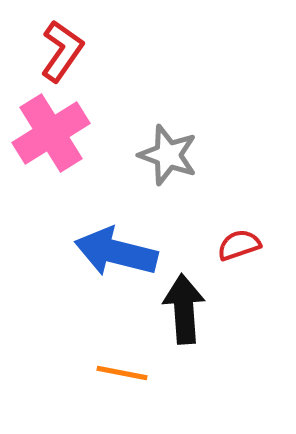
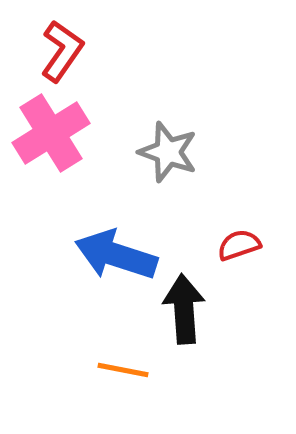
gray star: moved 3 px up
blue arrow: moved 3 px down; rotated 4 degrees clockwise
orange line: moved 1 px right, 3 px up
